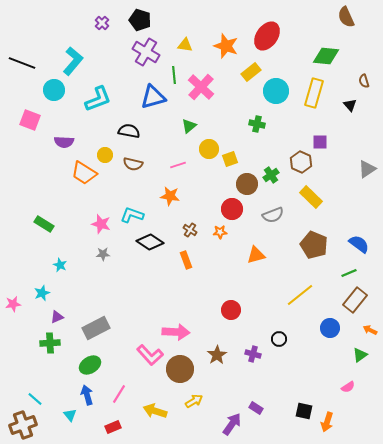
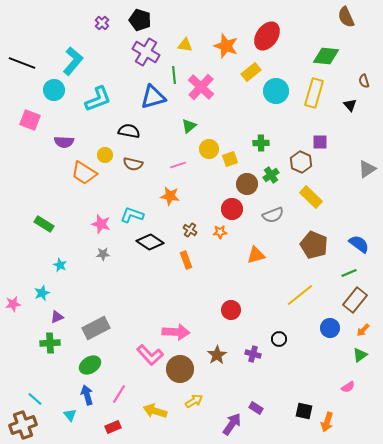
green cross at (257, 124): moved 4 px right, 19 px down; rotated 14 degrees counterclockwise
orange arrow at (370, 330): moved 7 px left; rotated 72 degrees counterclockwise
